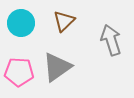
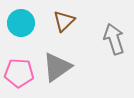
gray arrow: moved 3 px right, 1 px up
pink pentagon: moved 1 px down
